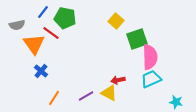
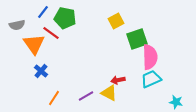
yellow square: rotated 21 degrees clockwise
